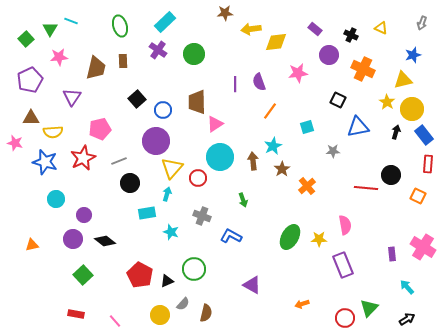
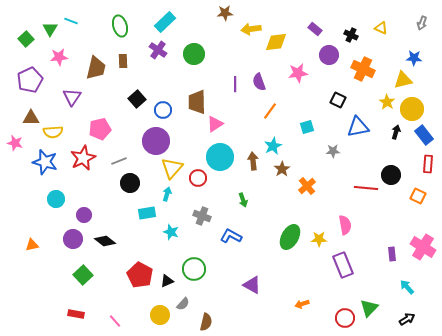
blue star at (413, 55): moved 1 px right, 3 px down; rotated 21 degrees clockwise
brown semicircle at (206, 313): moved 9 px down
